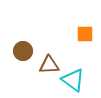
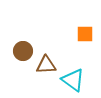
brown triangle: moved 3 px left
